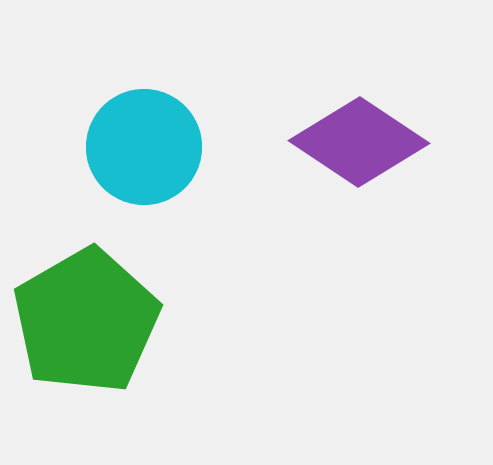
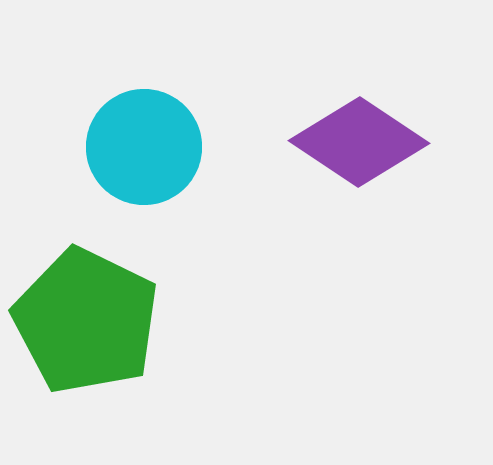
green pentagon: rotated 16 degrees counterclockwise
